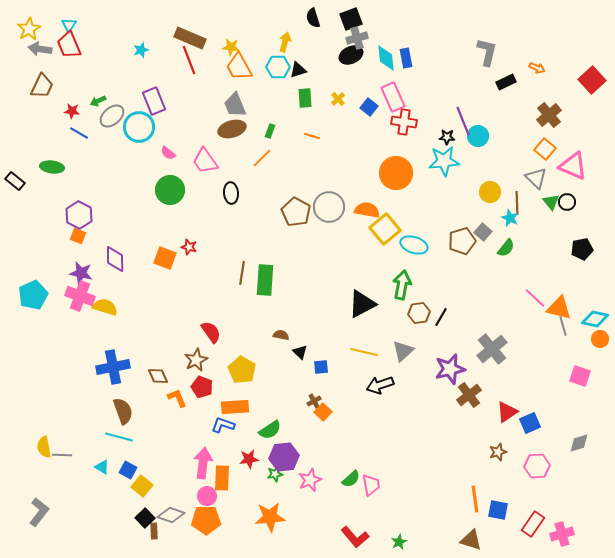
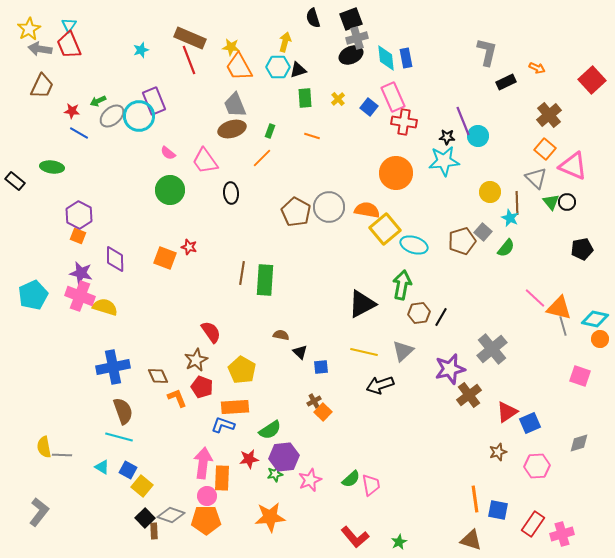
cyan circle at (139, 127): moved 11 px up
